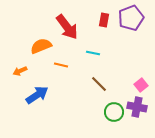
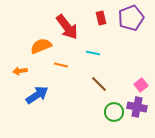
red rectangle: moved 3 px left, 2 px up; rotated 24 degrees counterclockwise
orange arrow: rotated 16 degrees clockwise
